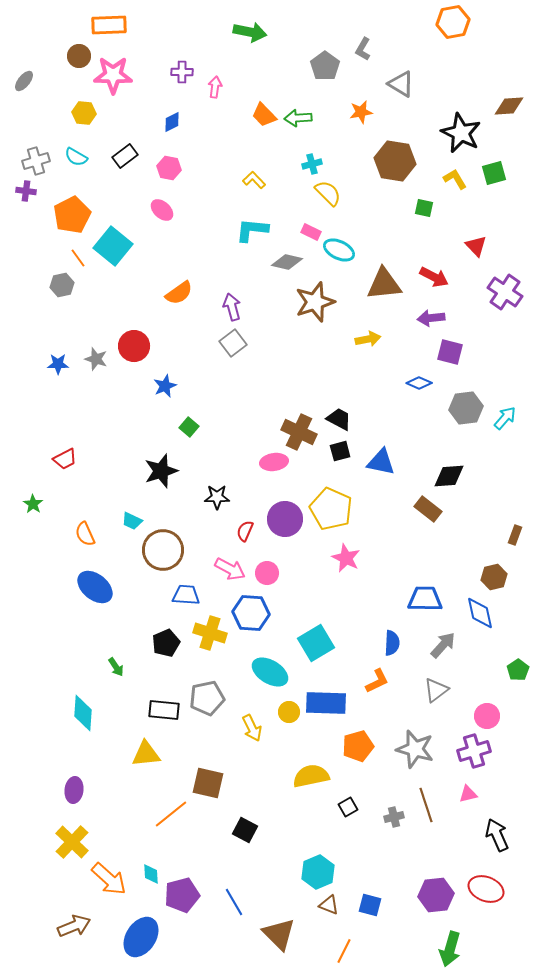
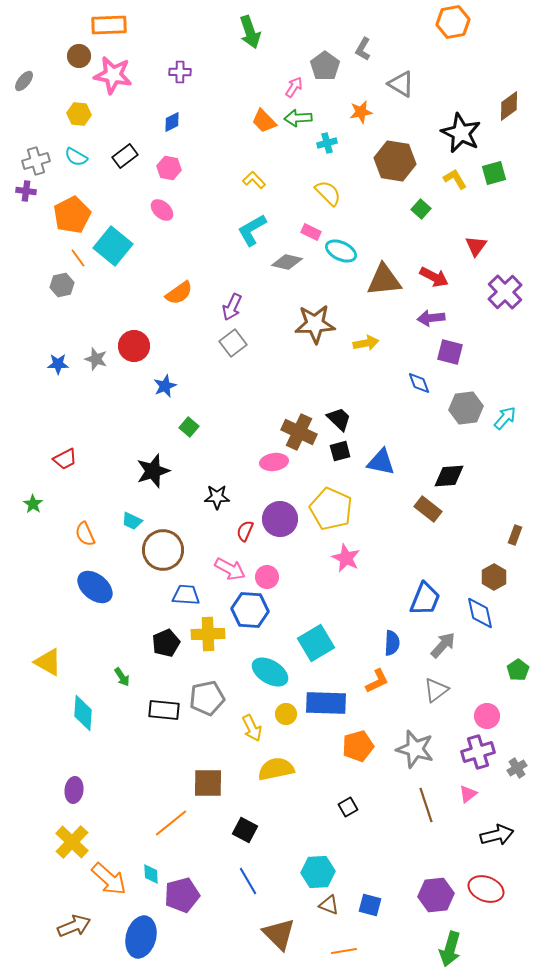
green arrow at (250, 32): rotated 60 degrees clockwise
purple cross at (182, 72): moved 2 px left
pink star at (113, 75): rotated 9 degrees clockwise
pink arrow at (215, 87): moved 79 px right; rotated 25 degrees clockwise
brown diamond at (509, 106): rotated 32 degrees counterclockwise
yellow hexagon at (84, 113): moved 5 px left, 1 px down
orange trapezoid at (264, 115): moved 6 px down
cyan cross at (312, 164): moved 15 px right, 21 px up
green square at (424, 208): moved 3 px left, 1 px down; rotated 30 degrees clockwise
cyan L-shape at (252, 230): rotated 36 degrees counterclockwise
red triangle at (476, 246): rotated 20 degrees clockwise
cyan ellipse at (339, 250): moved 2 px right, 1 px down
brown triangle at (384, 284): moved 4 px up
purple cross at (505, 292): rotated 12 degrees clockwise
brown star at (315, 302): moved 22 px down; rotated 15 degrees clockwise
purple arrow at (232, 307): rotated 140 degrees counterclockwise
yellow arrow at (368, 339): moved 2 px left, 4 px down
blue diamond at (419, 383): rotated 45 degrees clockwise
black trapezoid at (339, 419): rotated 16 degrees clockwise
black star at (161, 471): moved 8 px left
purple circle at (285, 519): moved 5 px left
pink circle at (267, 573): moved 4 px down
brown hexagon at (494, 577): rotated 15 degrees counterclockwise
blue trapezoid at (425, 599): rotated 111 degrees clockwise
blue hexagon at (251, 613): moved 1 px left, 3 px up
yellow cross at (210, 633): moved 2 px left, 1 px down; rotated 20 degrees counterclockwise
green arrow at (116, 667): moved 6 px right, 10 px down
yellow circle at (289, 712): moved 3 px left, 2 px down
purple cross at (474, 751): moved 4 px right, 1 px down
yellow triangle at (146, 754): moved 98 px left, 92 px up; rotated 36 degrees clockwise
yellow semicircle at (311, 776): moved 35 px left, 7 px up
brown square at (208, 783): rotated 12 degrees counterclockwise
pink triangle at (468, 794): rotated 24 degrees counterclockwise
orange line at (171, 814): moved 9 px down
gray cross at (394, 817): moved 123 px right, 49 px up; rotated 18 degrees counterclockwise
black arrow at (497, 835): rotated 100 degrees clockwise
cyan hexagon at (318, 872): rotated 20 degrees clockwise
blue line at (234, 902): moved 14 px right, 21 px up
blue ellipse at (141, 937): rotated 18 degrees counterclockwise
orange line at (344, 951): rotated 55 degrees clockwise
